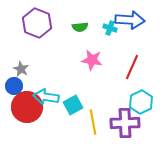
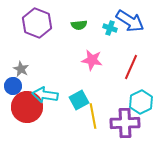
blue arrow: moved 1 px down; rotated 28 degrees clockwise
green semicircle: moved 1 px left, 2 px up
red line: moved 1 px left
blue circle: moved 1 px left
cyan arrow: moved 1 px left, 2 px up
cyan square: moved 6 px right, 5 px up
yellow line: moved 6 px up
